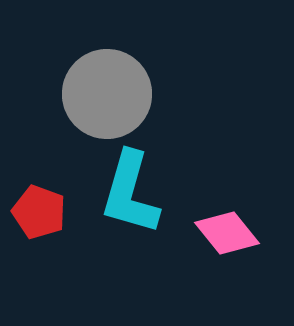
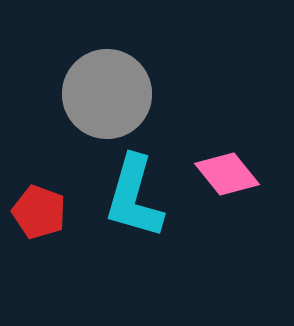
cyan L-shape: moved 4 px right, 4 px down
pink diamond: moved 59 px up
